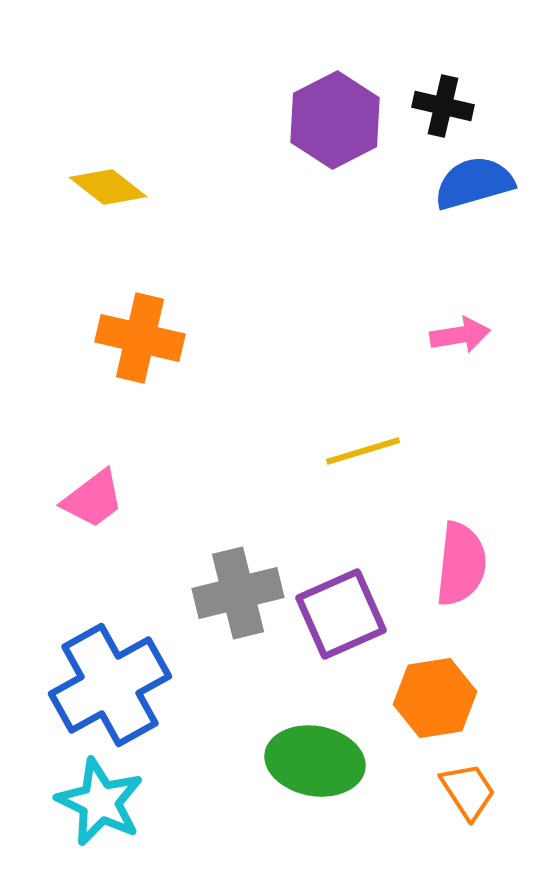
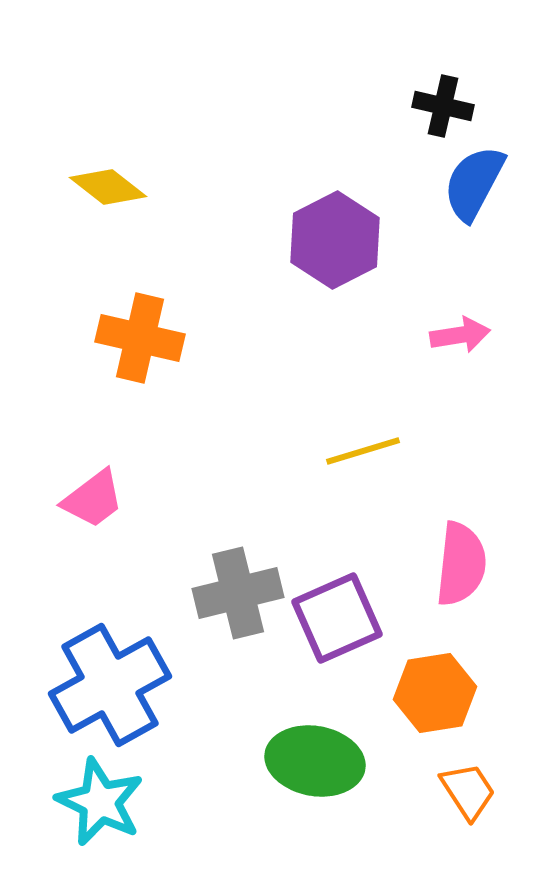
purple hexagon: moved 120 px down
blue semicircle: rotated 46 degrees counterclockwise
purple square: moved 4 px left, 4 px down
orange hexagon: moved 5 px up
